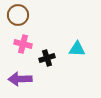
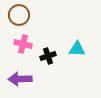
brown circle: moved 1 px right
black cross: moved 1 px right, 2 px up
